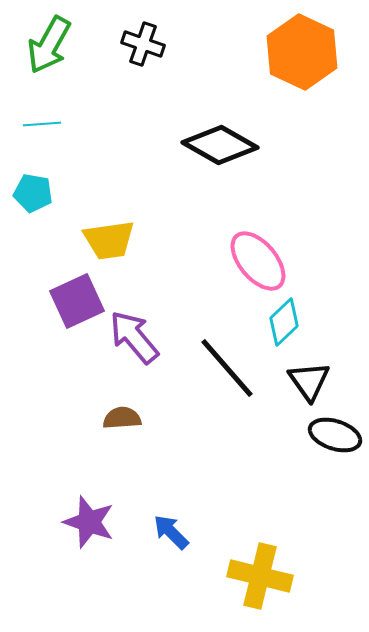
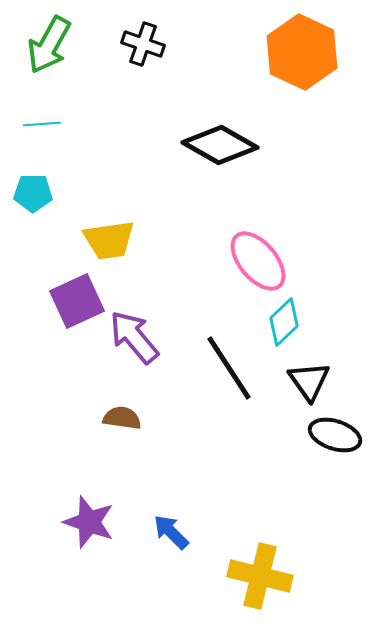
cyan pentagon: rotated 9 degrees counterclockwise
black line: moved 2 px right; rotated 8 degrees clockwise
brown semicircle: rotated 12 degrees clockwise
